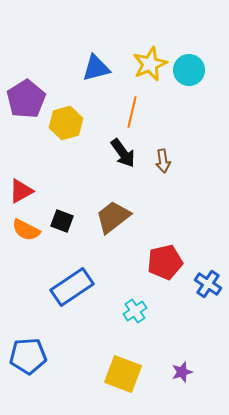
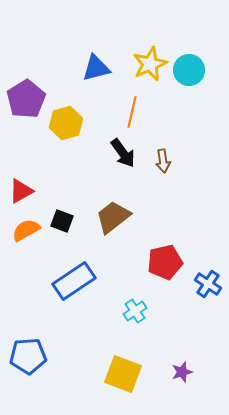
orange semicircle: rotated 124 degrees clockwise
blue rectangle: moved 2 px right, 6 px up
